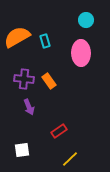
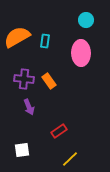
cyan rectangle: rotated 24 degrees clockwise
